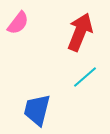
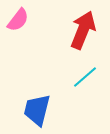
pink semicircle: moved 3 px up
red arrow: moved 3 px right, 2 px up
